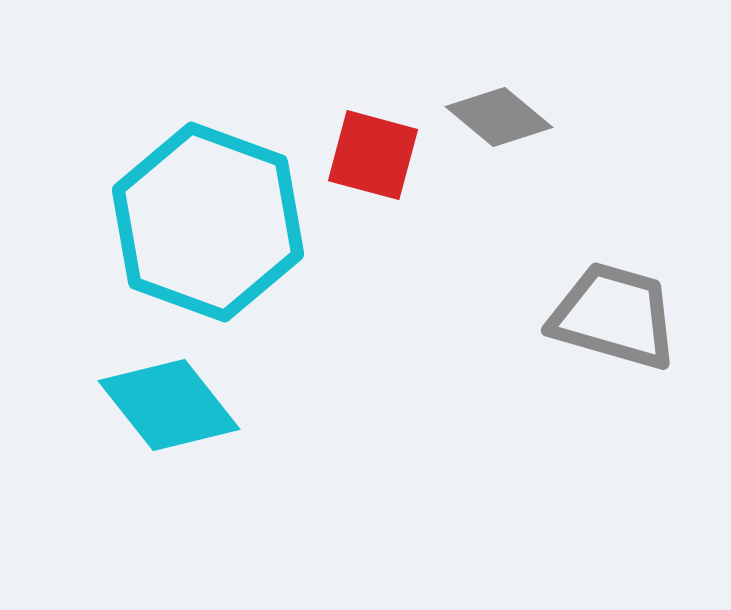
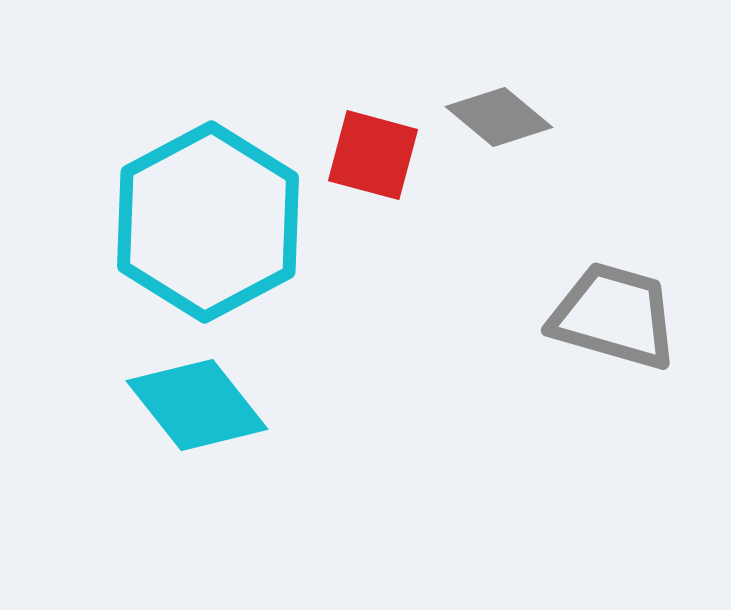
cyan hexagon: rotated 12 degrees clockwise
cyan diamond: moved 28 px right
